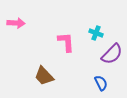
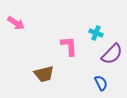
pink arrow: rotated 30 degrees clockwise
pink L-shape: moved 3 px right, 4 px down
brown trapezoid: moved 2 px up; rotated 60 degrees counterclockwise
